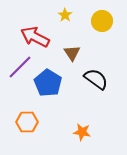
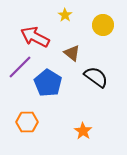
yellow circle: moved 1 px right, 4 px down
brown triangle: rotated 18 degrees counterclockwise
black semicircle: moved 2 px up
orange star: moved 1 px right, 1 px up; rotated 24 degrees clockwise
